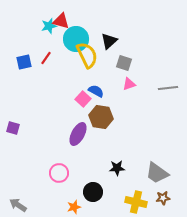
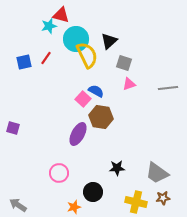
red triangle: moved 6 px up
